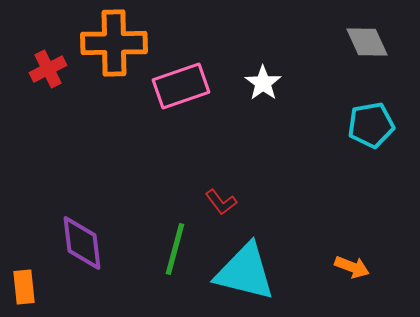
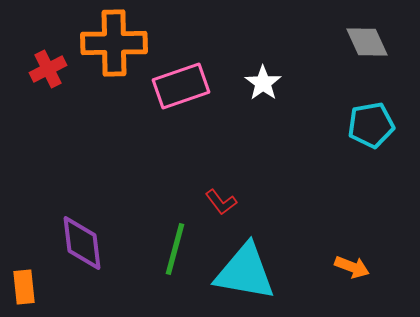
cyan triangle: rotated 4 degrees counterclockwise
